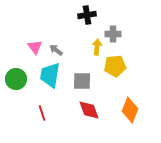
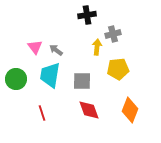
gray cross: rotated 14 degrees counterclockwise
yellow pentagon: moved 3 px right, 3 px down
